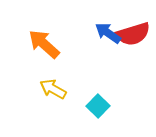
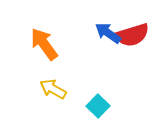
red semicircle: moved 1 px left, 1 px down
orange arrow: rotated 12 degrees clockwise
